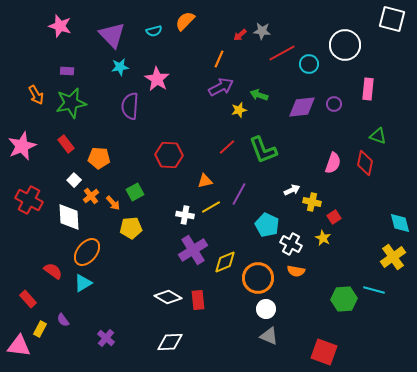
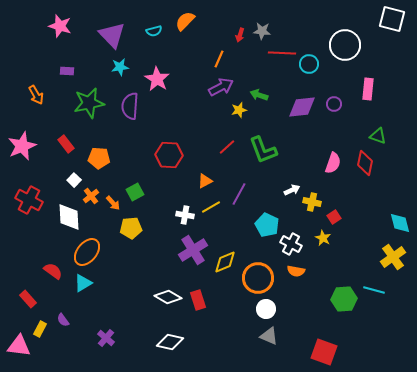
red arrow at (240, 35): rotated 32 degrees counterclockwise
red line at (282, 53): rotated 32 degrees clockwise
green star at (71, 103): moved 18 px right
orange triangle at (205, 181): rotated 14 degrees counterclockwise
red rectangle at (198, 300): rotated 12 degrees counterclockwise
white diamond at (170, 342): rotated 16 degrees clockwise
